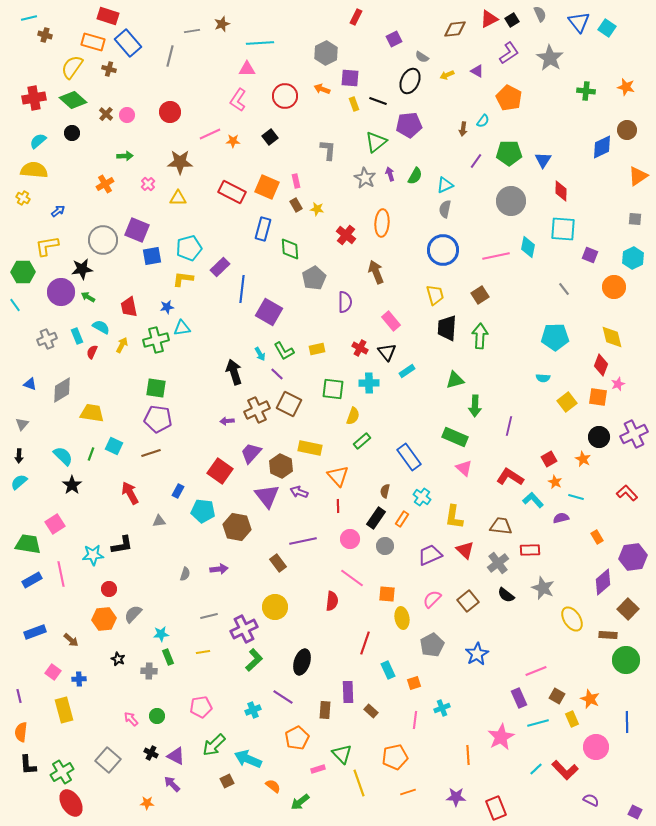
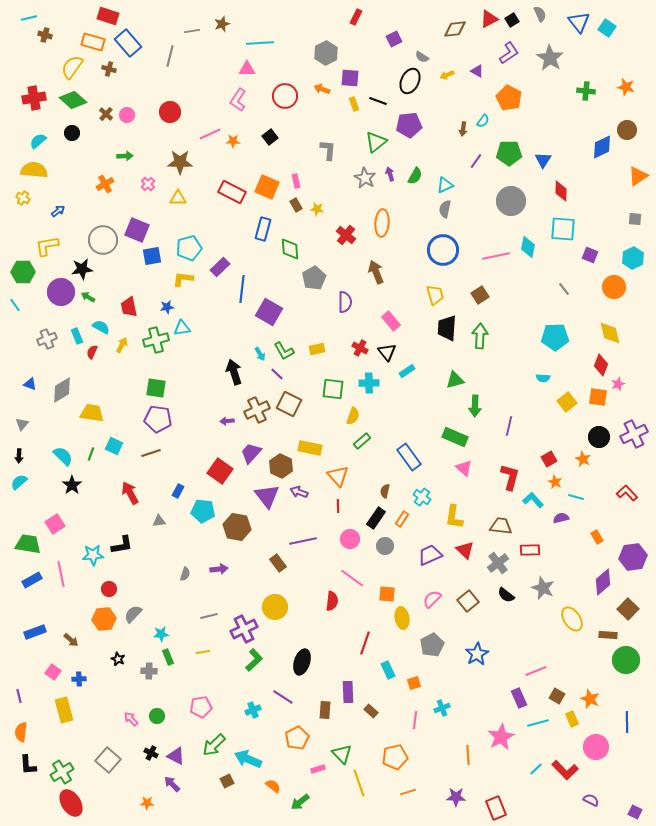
yellow diamond at (612, 337): moved 2 px left, 4 px up
red L-shape at (510, 477): rotated 72 degrees clockwise
